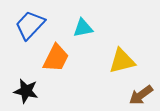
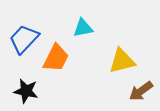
blue trapezoid: moved 6 px left, 14 px down
brown arrow: moved 4 px up
